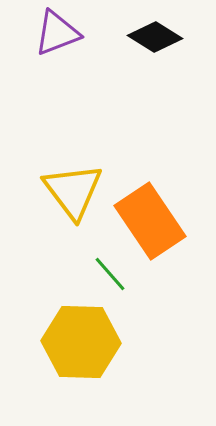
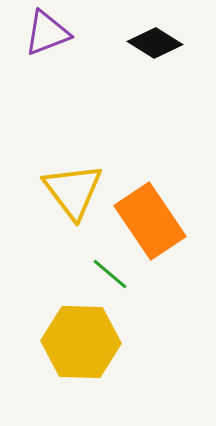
purple triangle: moved 10 px left
black diamond: moved 6 px down
green line: rotated 9 degrees counterclockwise
